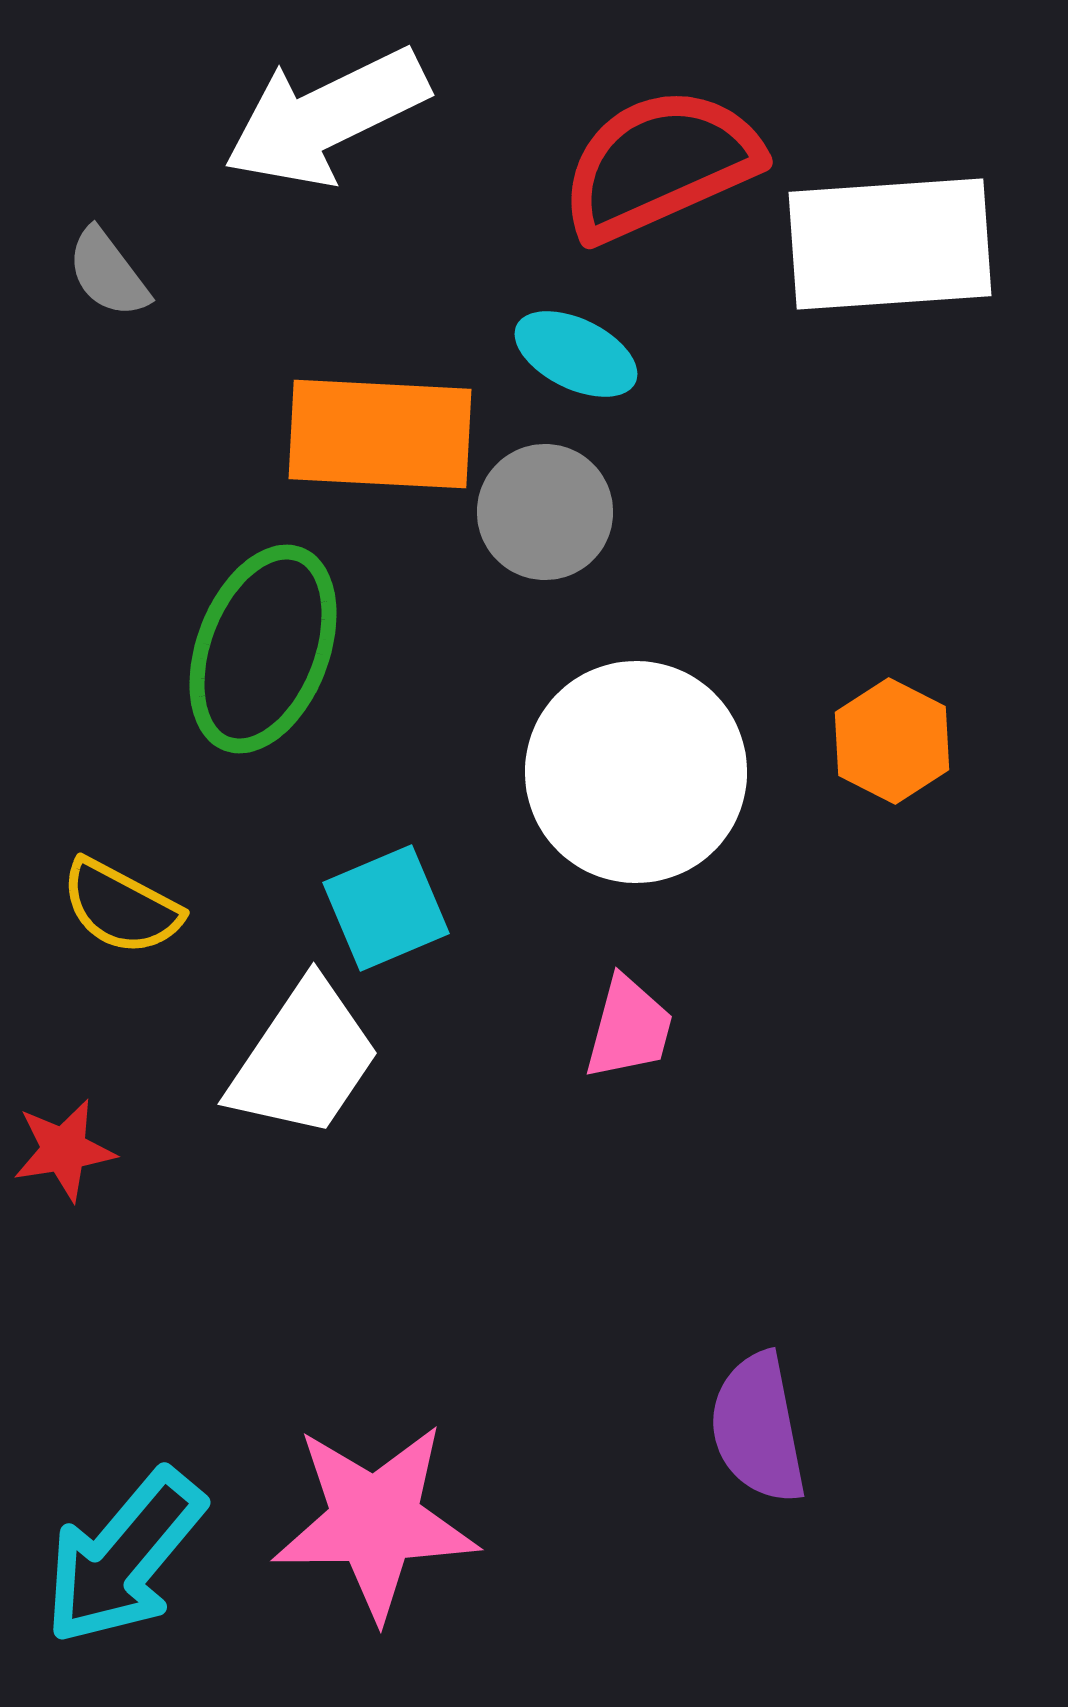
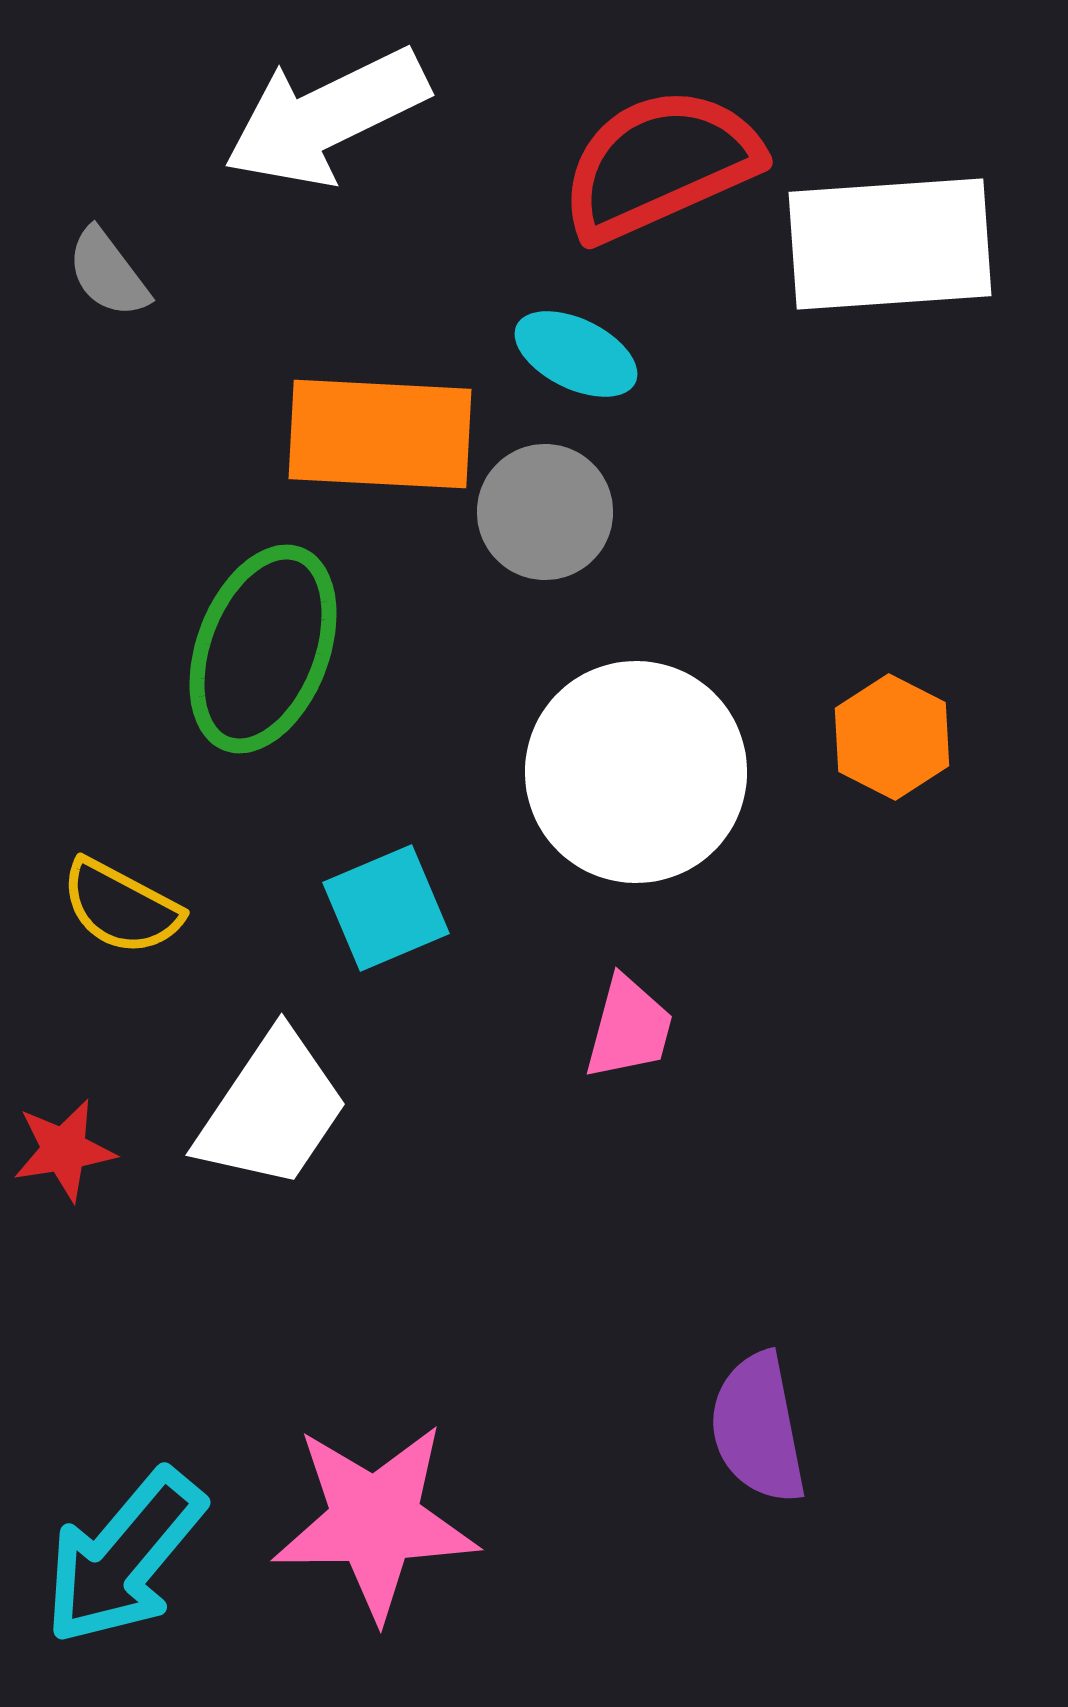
orange hexagon: moved 4 px up
white trapezoid: moved 32 px left, 51 px down
